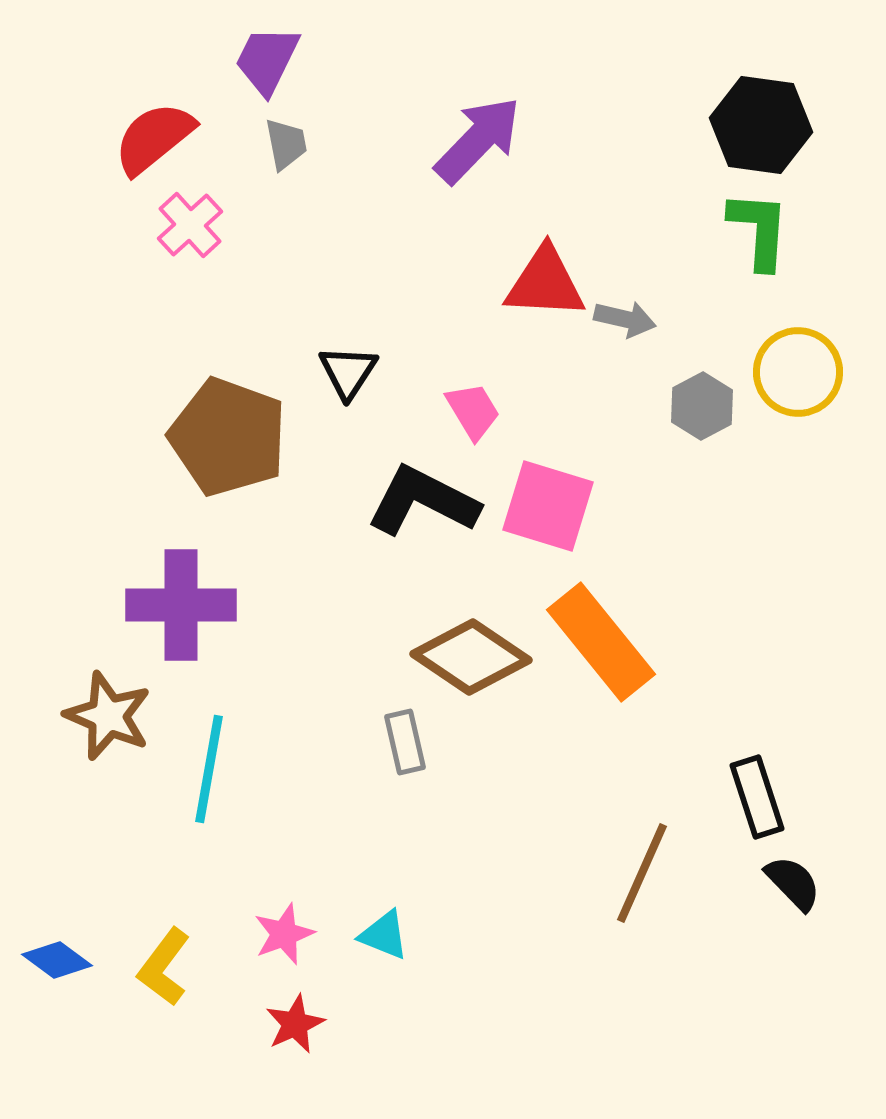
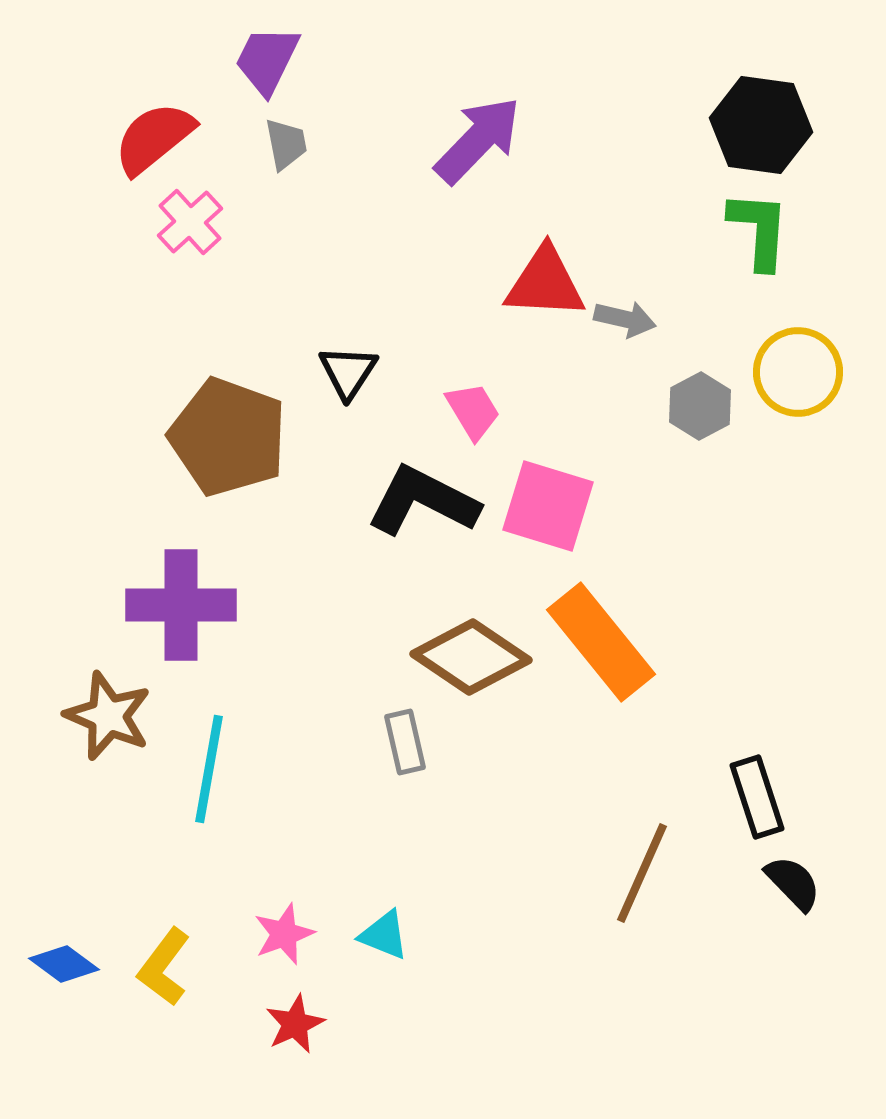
pink cross: moved 3 px up
gray hexagon: moved 2 px left
blue diamond: moved 7 px right, 4 px down
